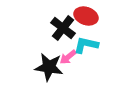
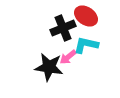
red ellipse: rotated 15 degrees clockwise
black cross: rotated 30 degrees clockwise
